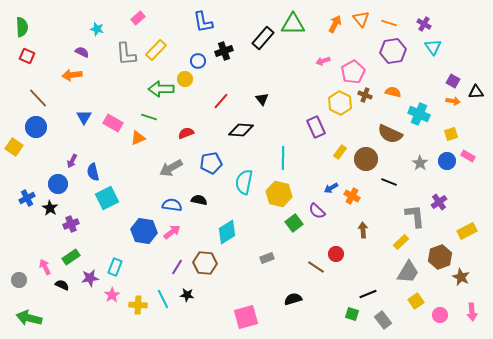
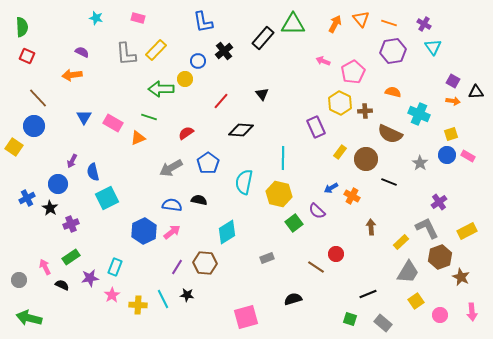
pink rectangle at (138, 18): rotated 56 degrees clockwise
cyan star at (97, 29): moved 1 px left, 11 px up
black cross at (224, 51): rotated 18 degrees counterclockwise
pink arrow at (323, 61): rotated 40 degrees clockwise
brown cross at (365, 95): moved 16 px down; rotated 24 degrees counterclockwise
black triangle at (262, 99): moved 5 px up
blue circle at (36, 127): moved 2 px left, 1 px up
red semicircle at (186, 133): rotated 14 degrees counterclockwise
blue circle at (447, 161): moved 6 px up
blue pentagon at (211, 163): moved 3 px left; rotated 25 degrees counterclockwise
gray L-shape at (415, 216): moved 12 px right, 12 px down; rotated 20 degrees counterclockwise
brown arrow at (363, 230): moved 8 px right, 3 px up
blue hexagon at (144, 231): rotated 25 degrees clockwise
green square at (352, 314): moved 2 px left, 5 px down
gray rectangle at (383, 320): moved 3 px down; rotated 12 degrees counterclockwise
